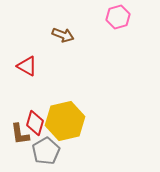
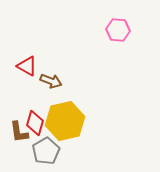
pink hexagon: moved 13 px down; rotated 20 degrees clockwise
brown arrow: moved 12 px left, 46 px down
brown L-shape: moved 1 px left, 2 px up
